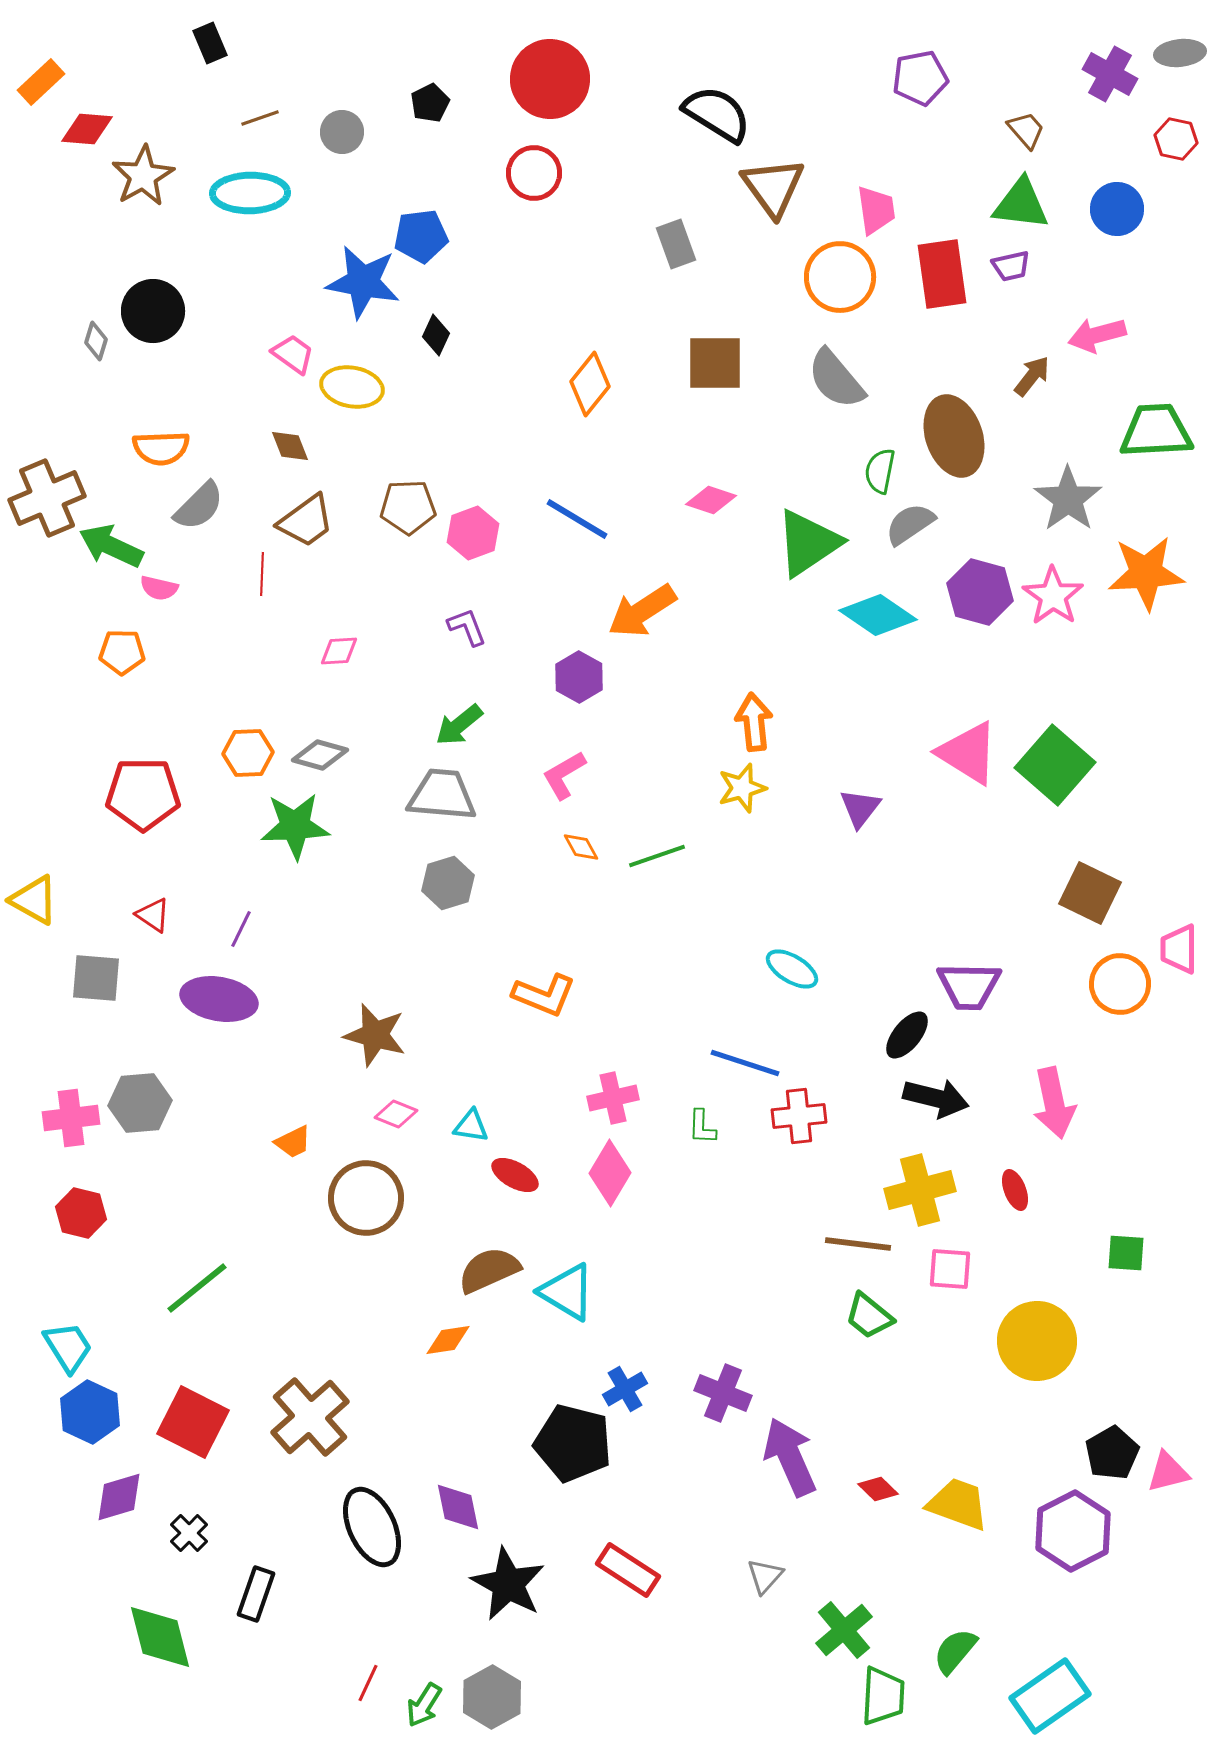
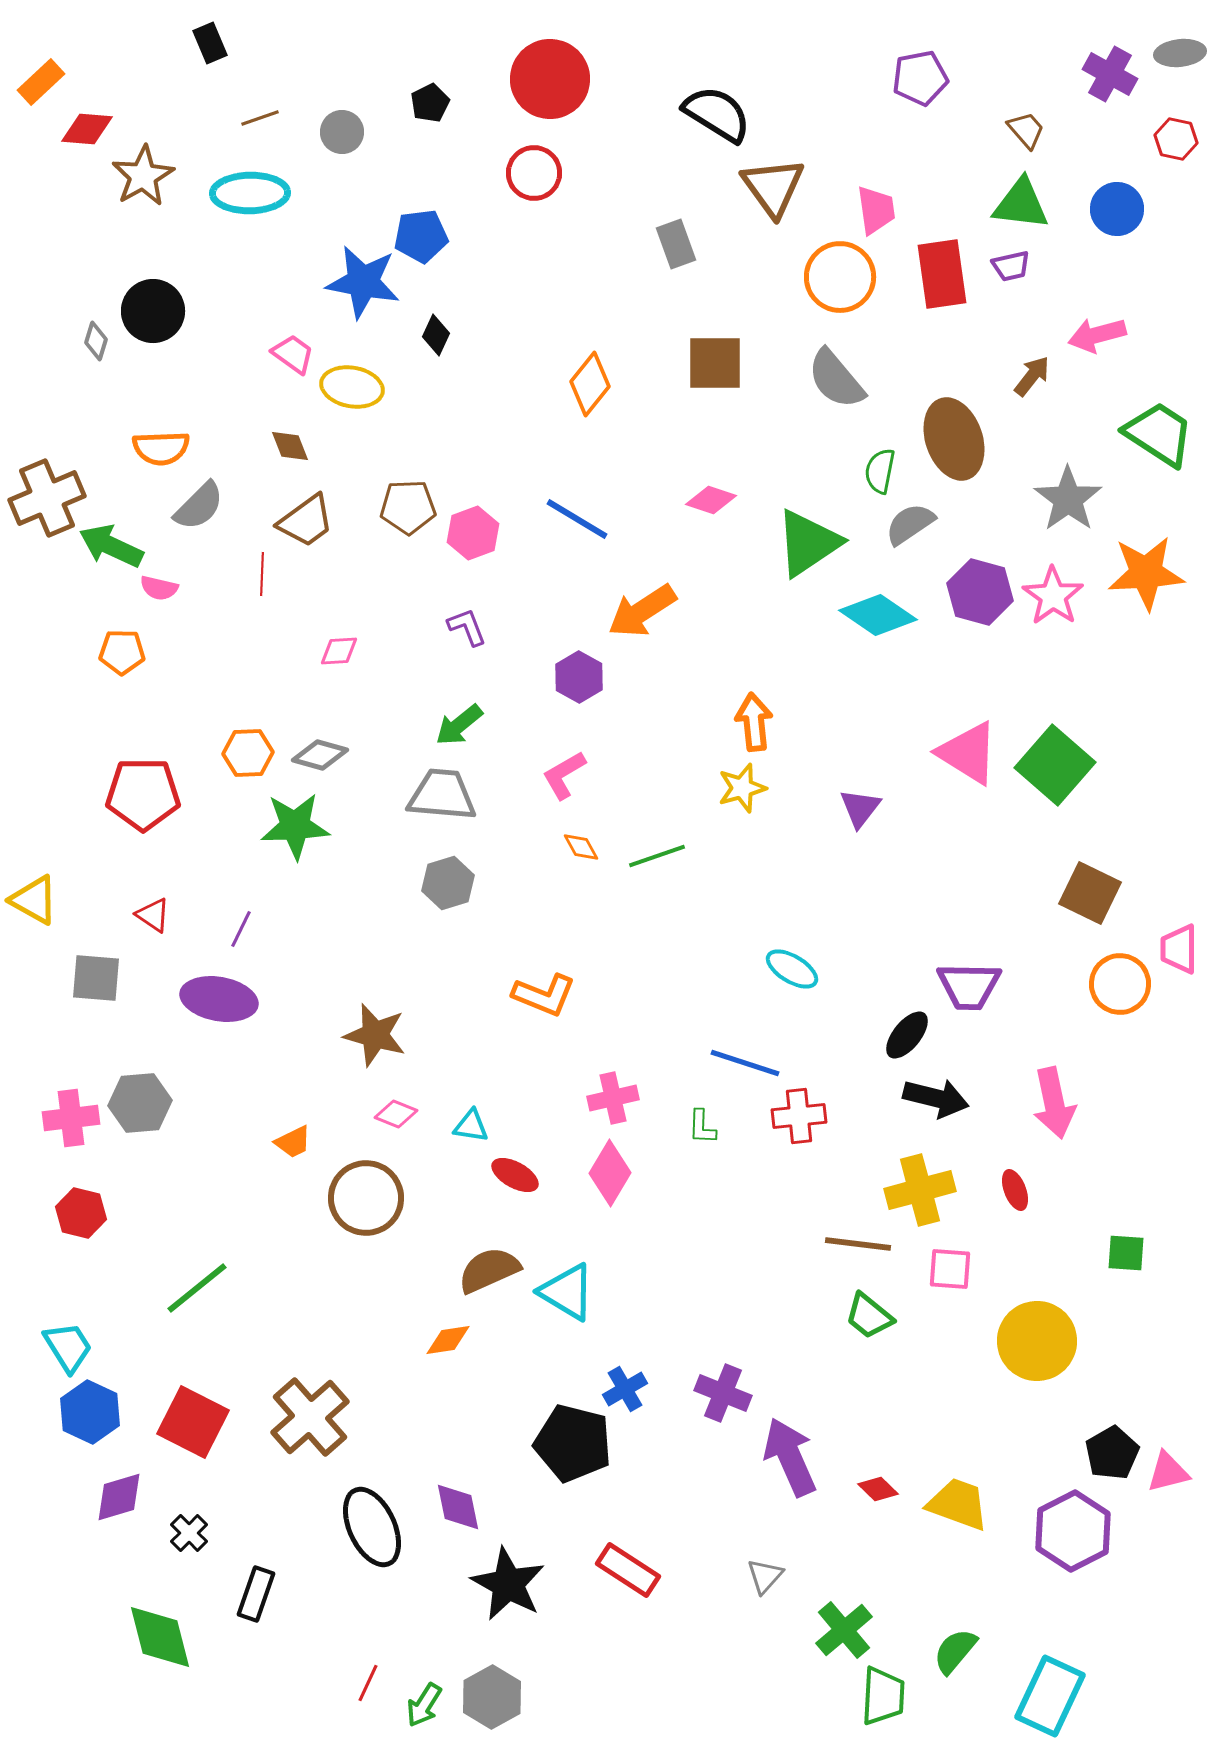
green trapezoid at (1156, 431): moved 3 px right, 3 px down; rotated 36 degrees clockwise
brown ellipse at (954, 436): moved 3 px down
cyan rectangle at (1050, 1696): rotated 30 degrees counterclockwise
